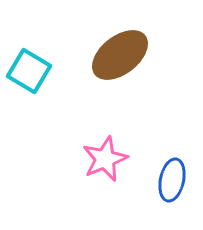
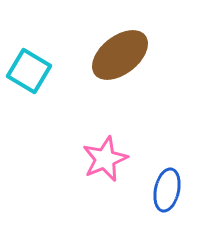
blue ellipse: moved 5 px left, 10 px down
